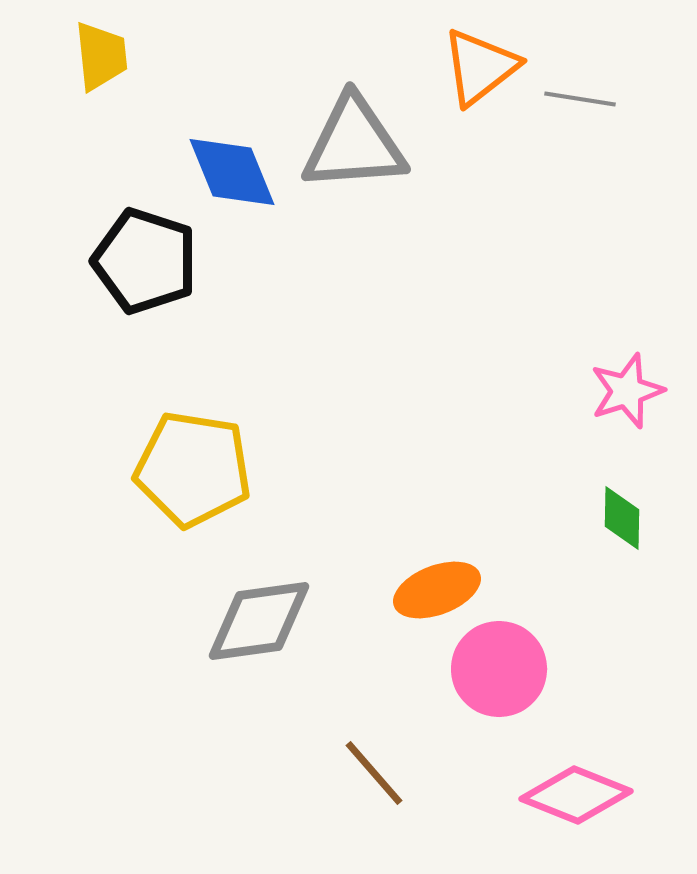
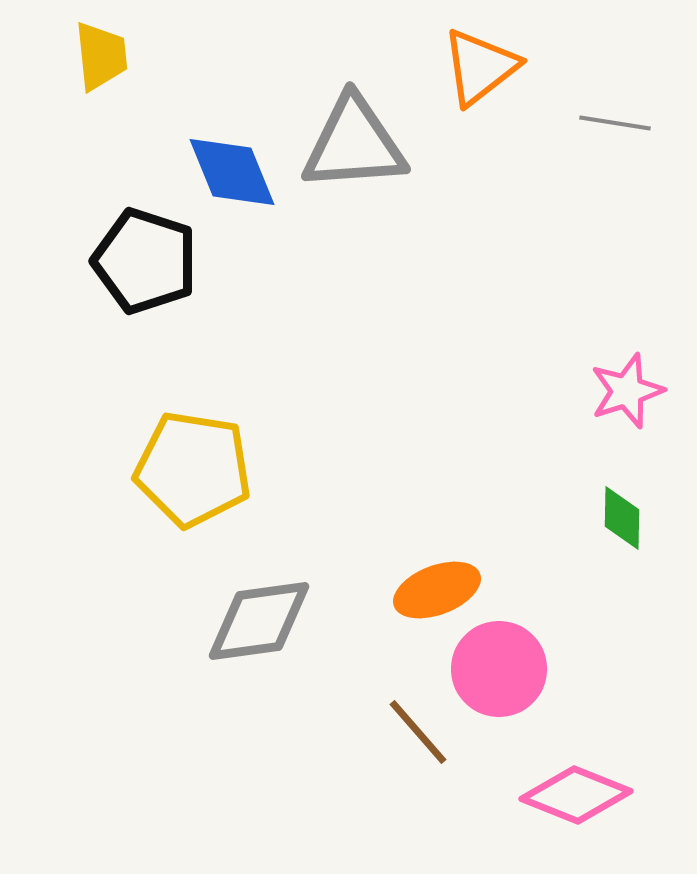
gray line: moved 35 px right, 24 px down
brown line: moved 44 px right, 41 px up
